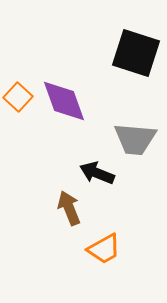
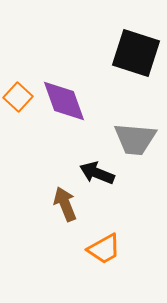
brown arrow: moved 4 px left, 4 px up
